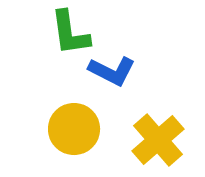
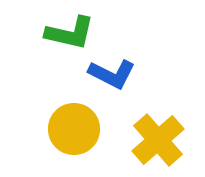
green L-shape: rotated 69 degrees counterclockwise
blue L-shape: moved 3 px down
